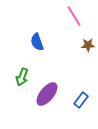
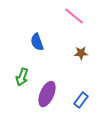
pink line: rotated 20 degrees counterclockwise
brown star: moved 7 px left, 8 px down
purple ellipse: rotated 15 degrees counterclockwise
